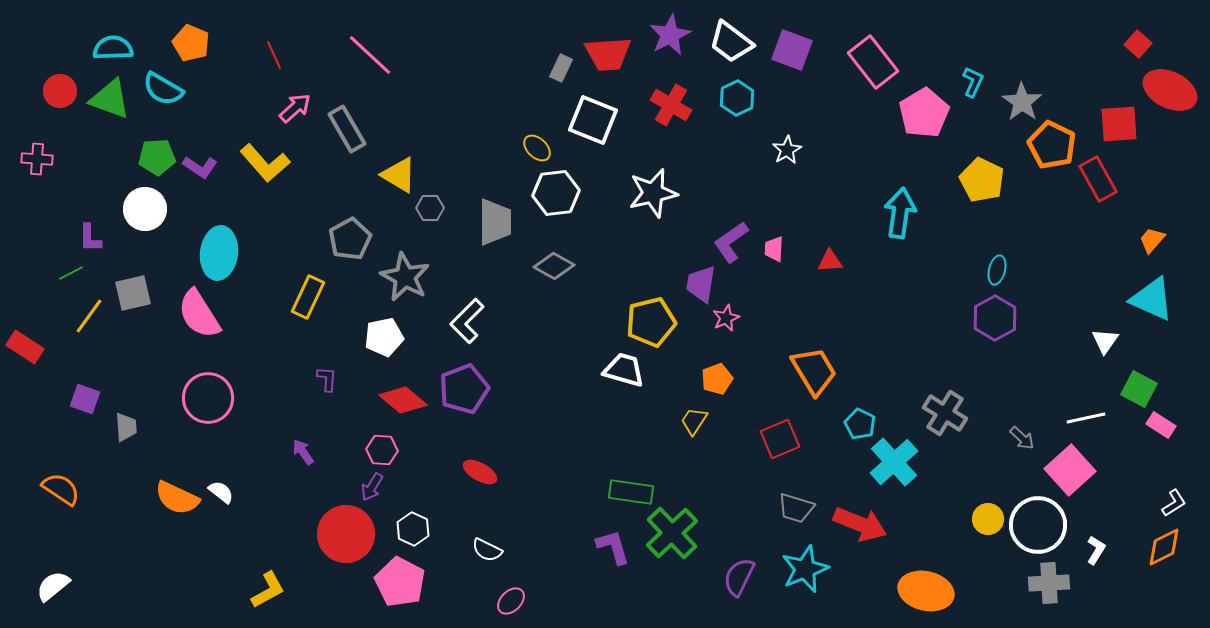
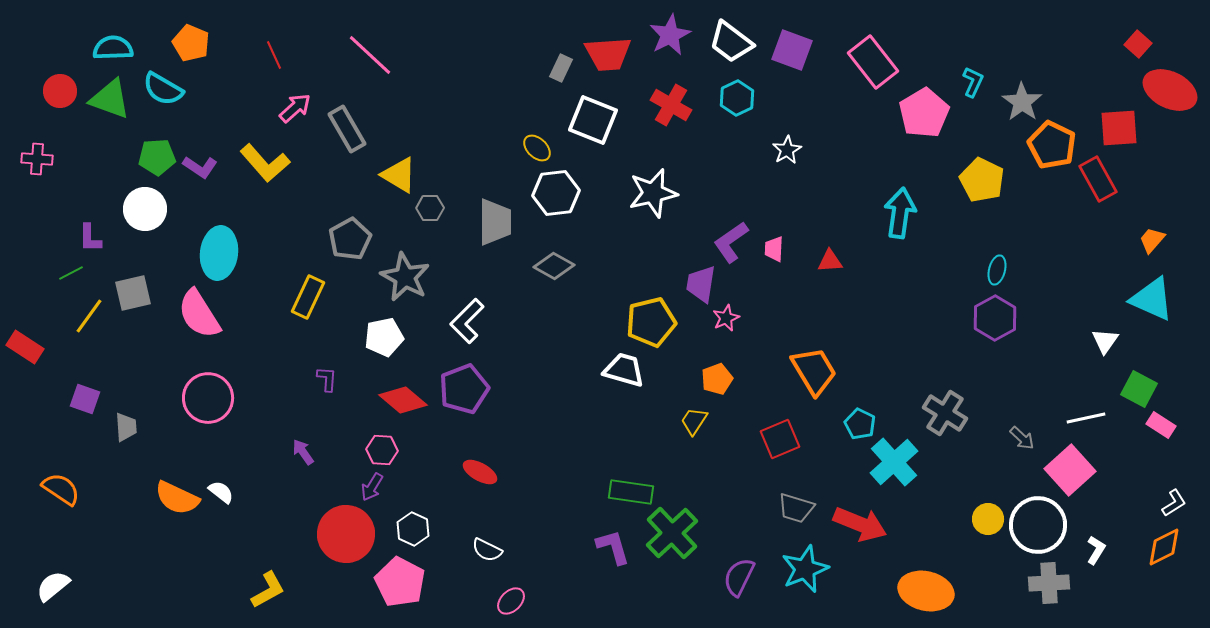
red square at (1119, 124): moved 4 px down
